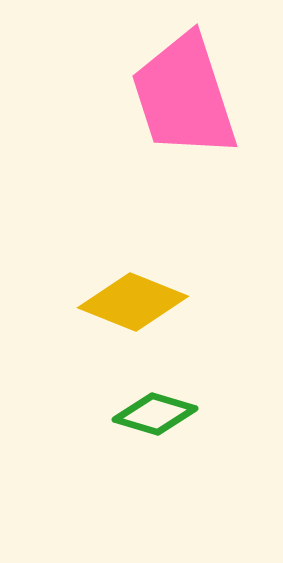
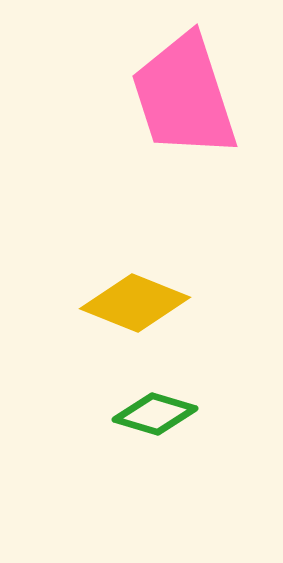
yellow diamond: moved 2 px right, 1 px down
